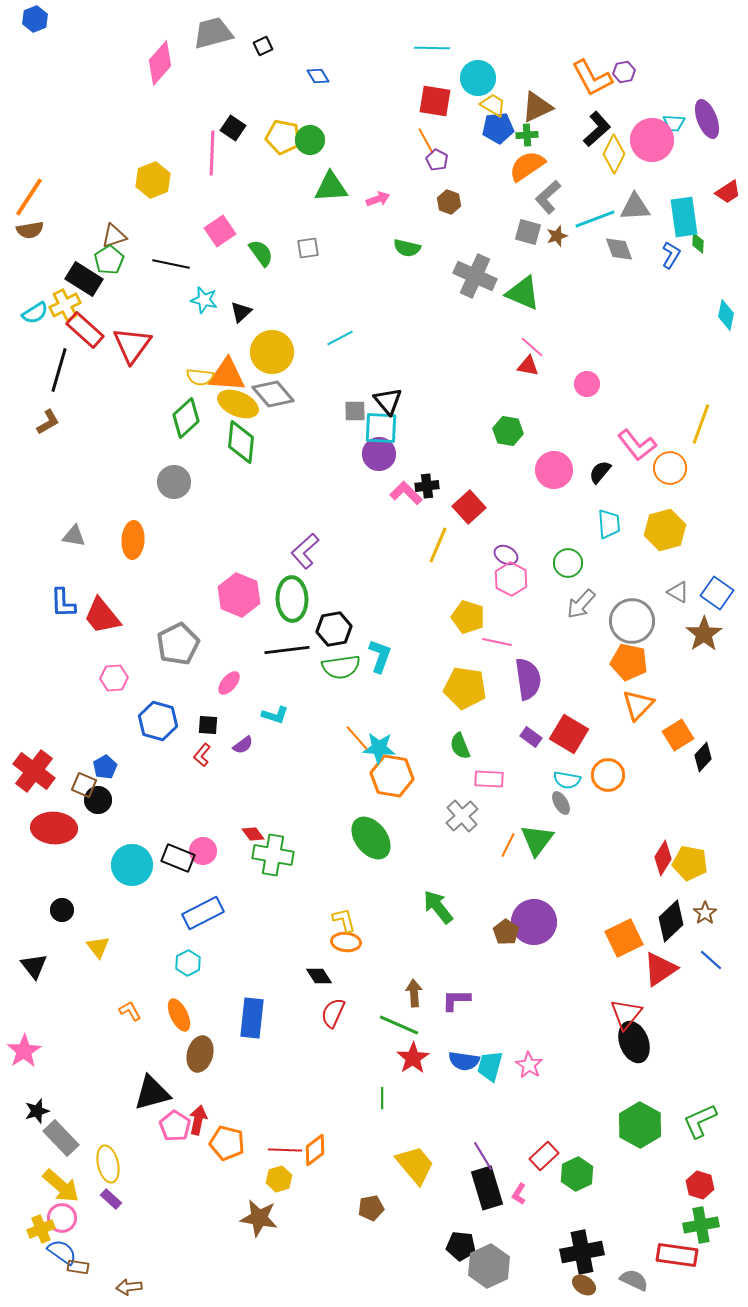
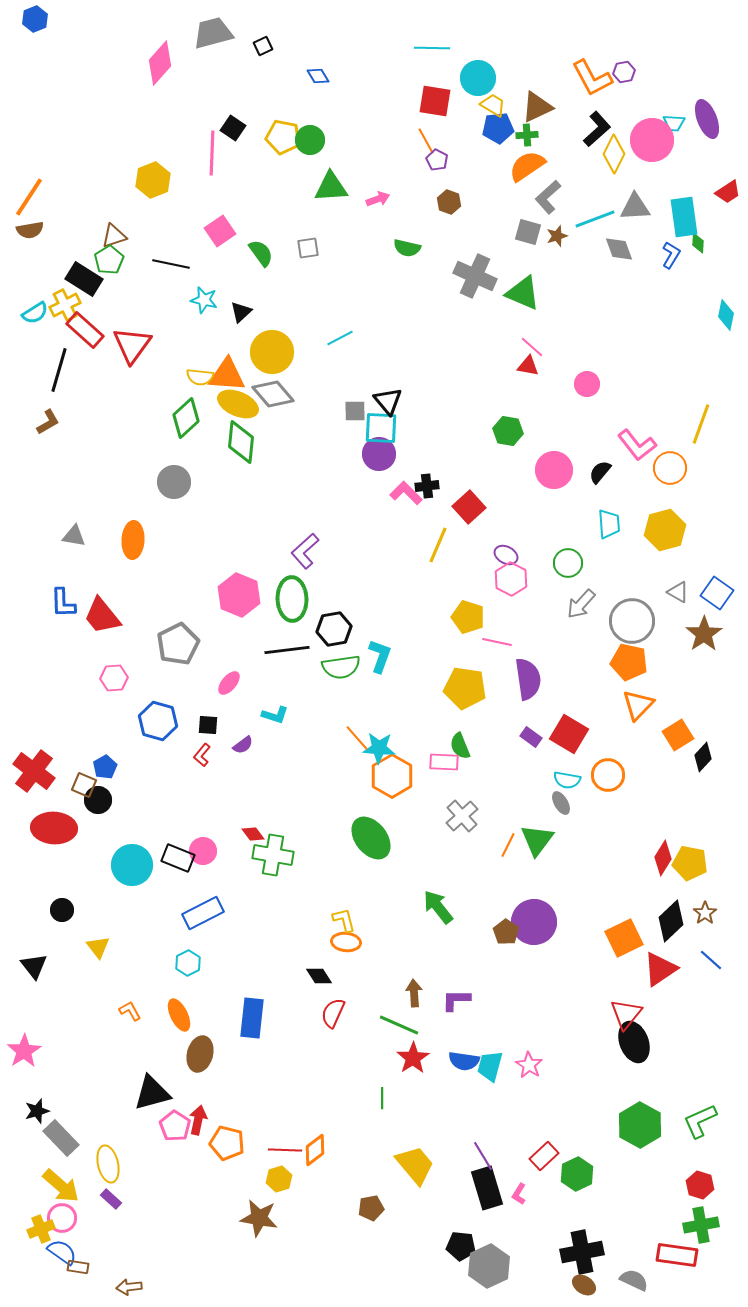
orange hexagon at (392, 776): rotated 21 degrees clockwise
pink rectangle at (489, 779): moved 45 px left, 17 px up
